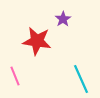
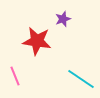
purple star: rotated 14 degrees clockwise
cyan line: rotated 32 degrees counterclockwise
